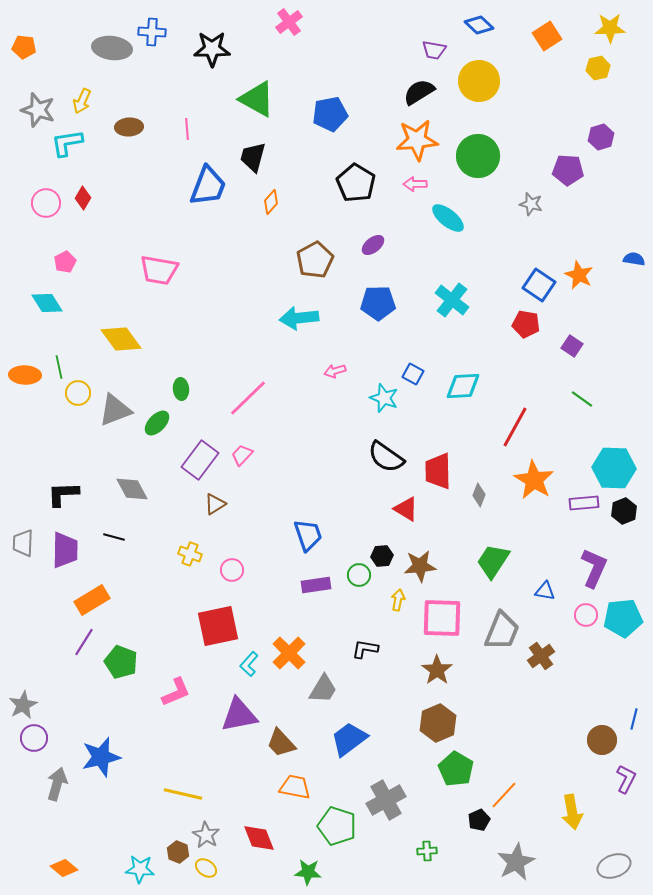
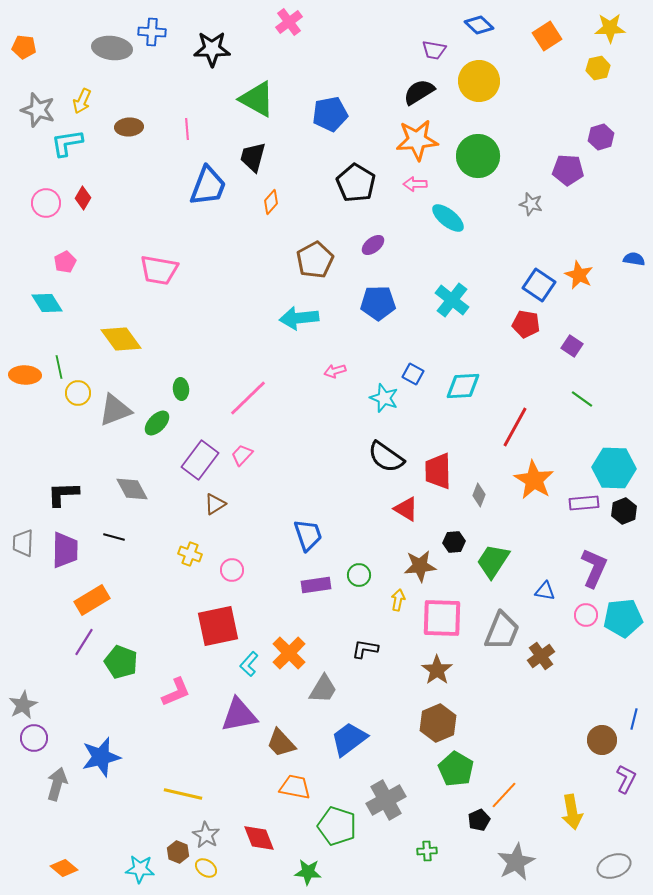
black hexagon at (382, 556): moved 72 px right, 14 px up
